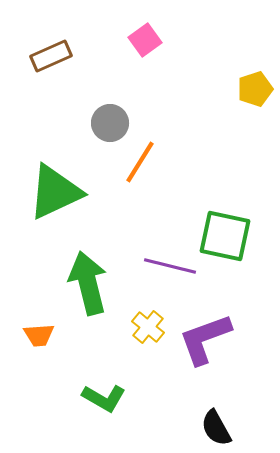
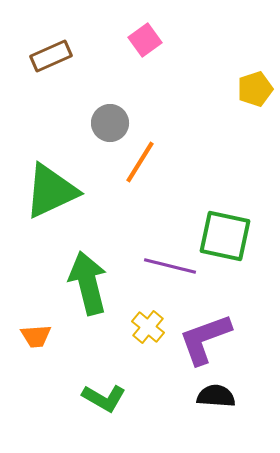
green triangle: moved 4 px left, 1 px up
orange trapezoid: moved 3 px left, 1 px down
black semicircle: moved 32 px up; rotated 123 degrees clockwise
